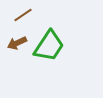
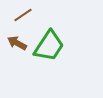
brown arrow: rotated 54 degrees clockwise
